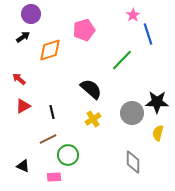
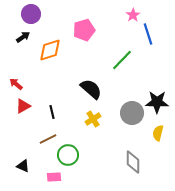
red arrow: moved 3 px left, 5 px down
